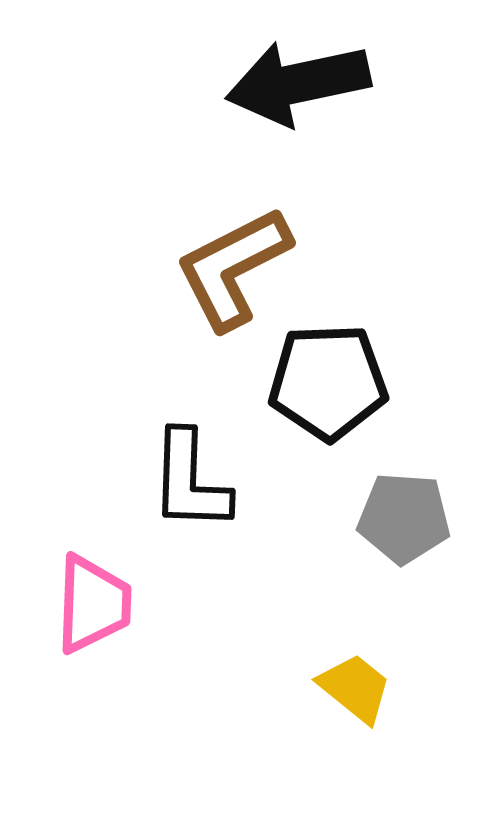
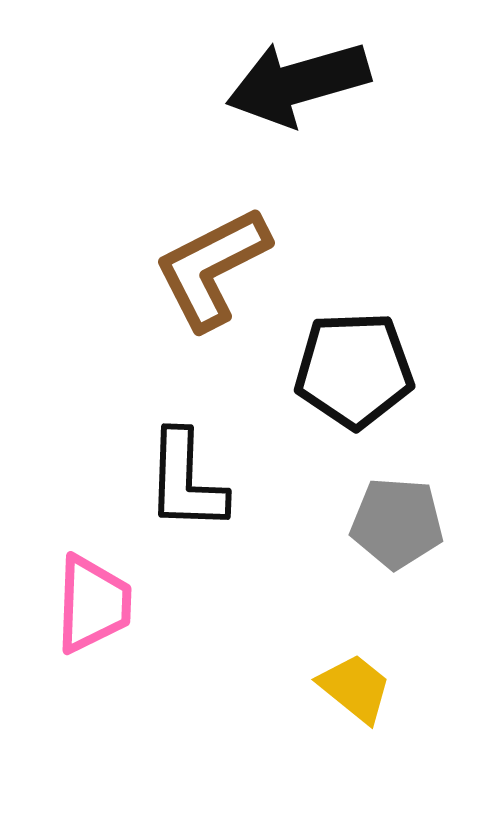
black arrow: rotated 4 degrees counterclockwise
brown L-shape: moved 21 px left
black pentagon: moved 26 px right, 12 px up
black L-shape: moved 4 px left
gray pentagon: moved 7 px left, 5 px down
